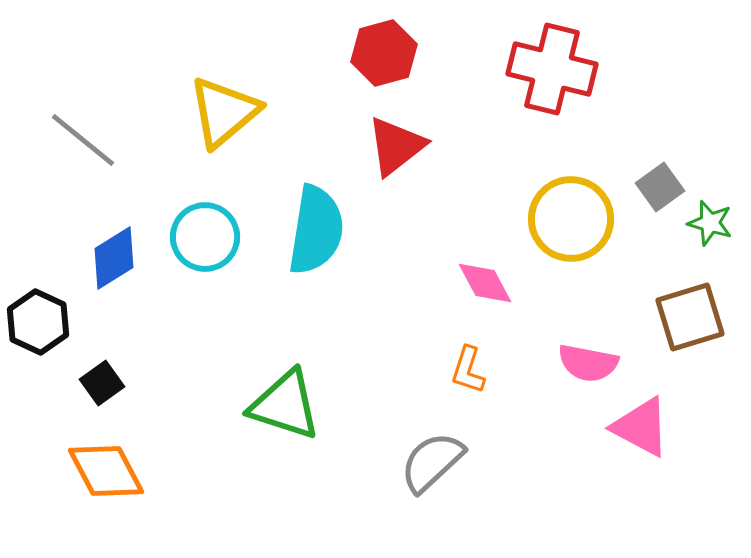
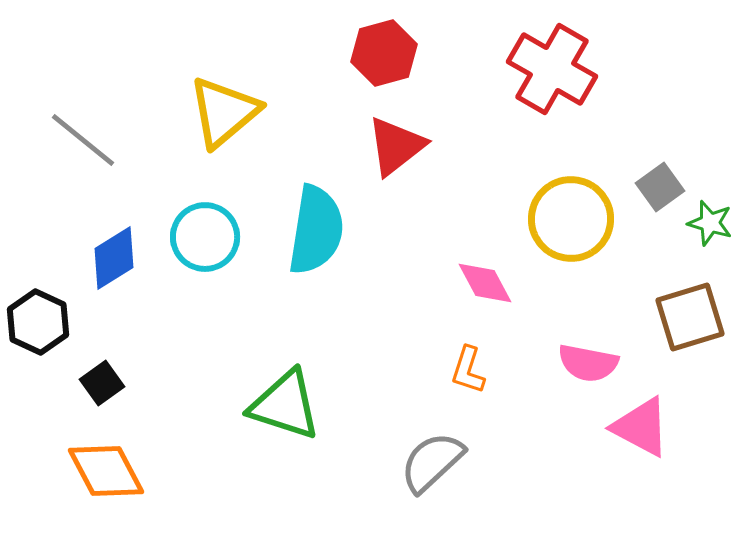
red cross: rotated 16 degrees clockwise
